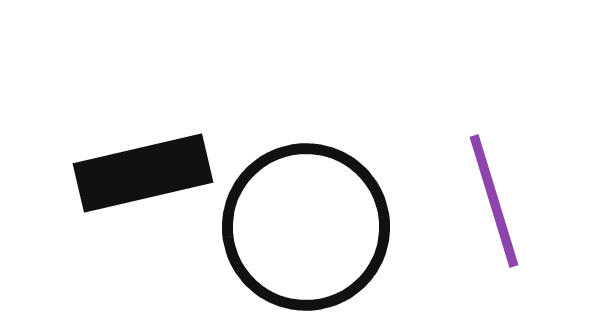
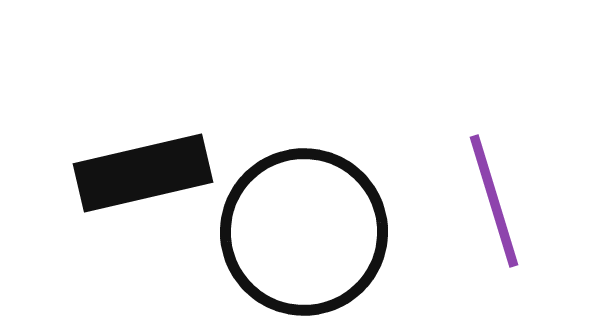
black circle: moved 2 px left, 5 px down
